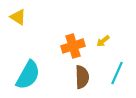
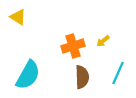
cyan line: moved 1 px right
